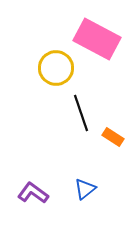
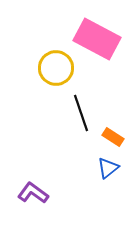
blue triangle: moved 23 px right, 21 px up
